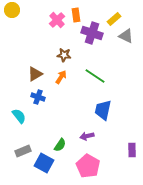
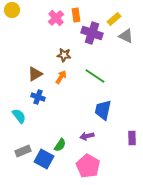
pink cross: moved 1 px left, 2 px up
purple rectangle: moved 12 px up
blue square: moved 4 px up
